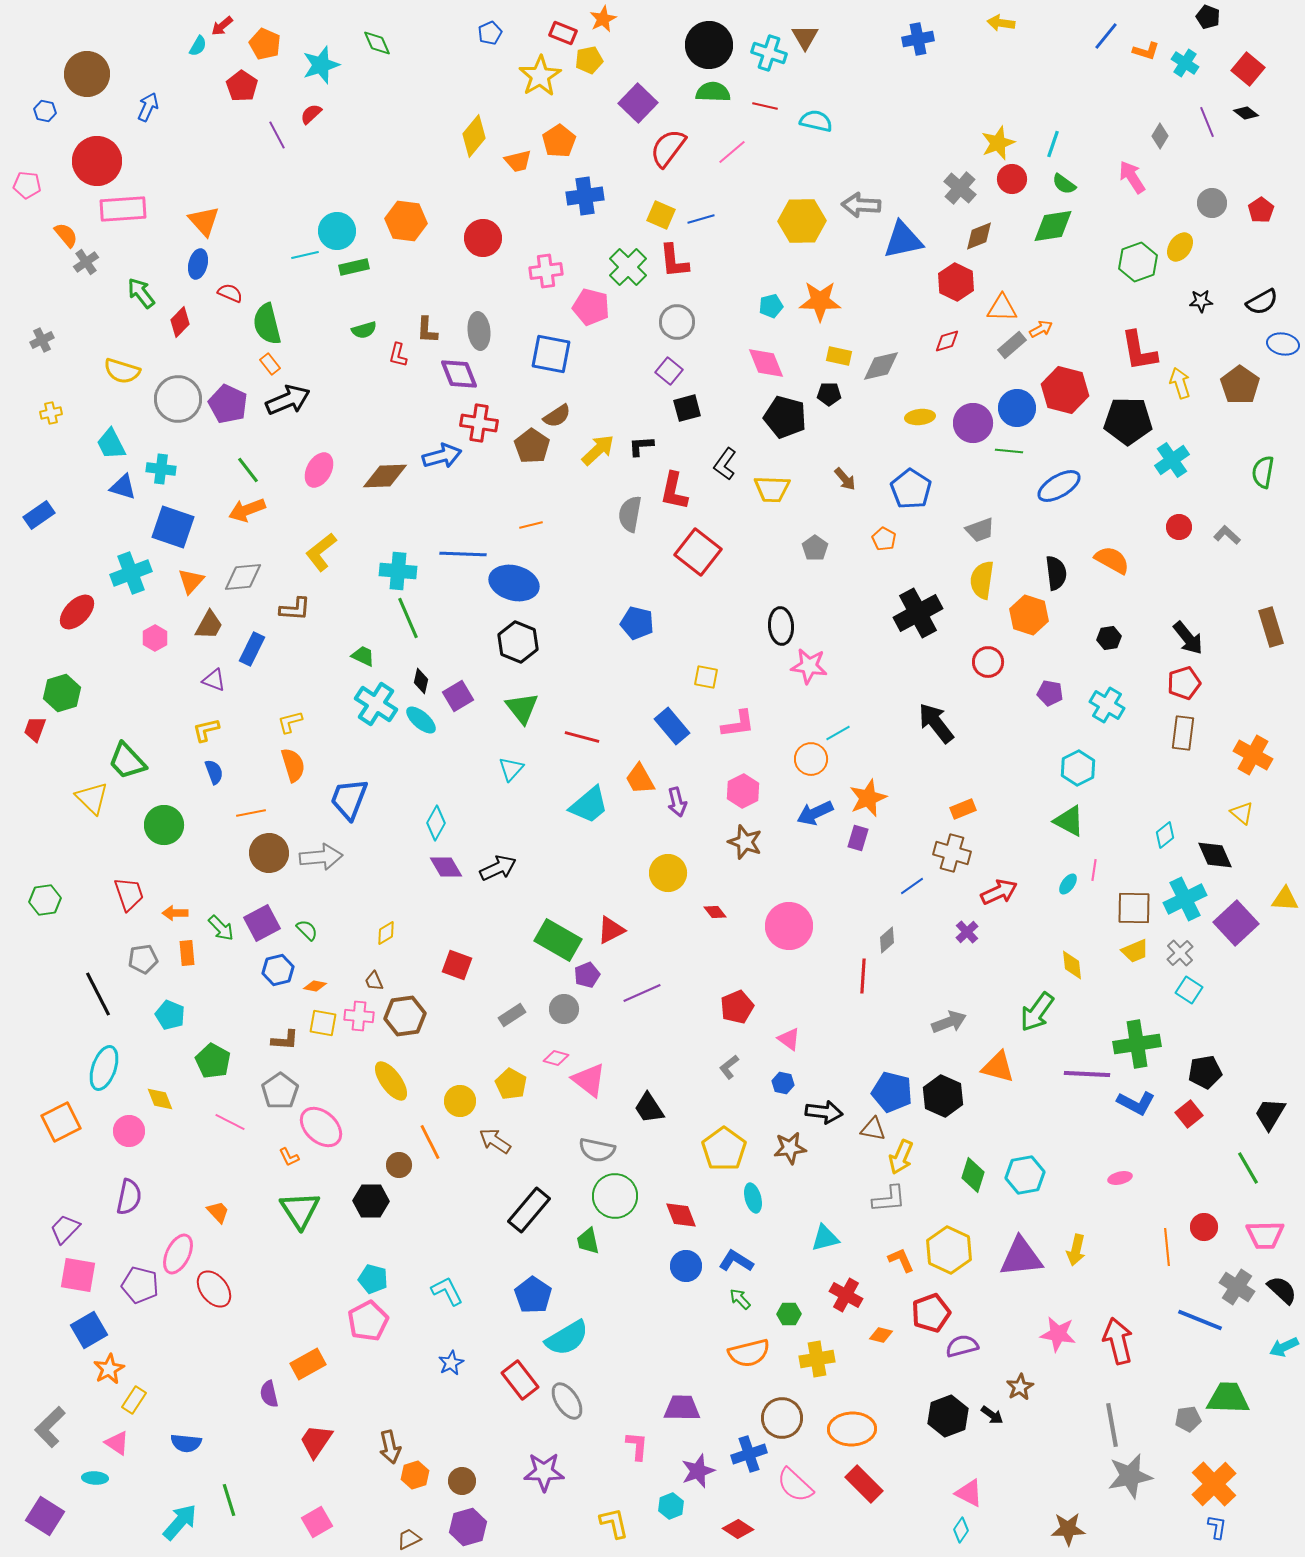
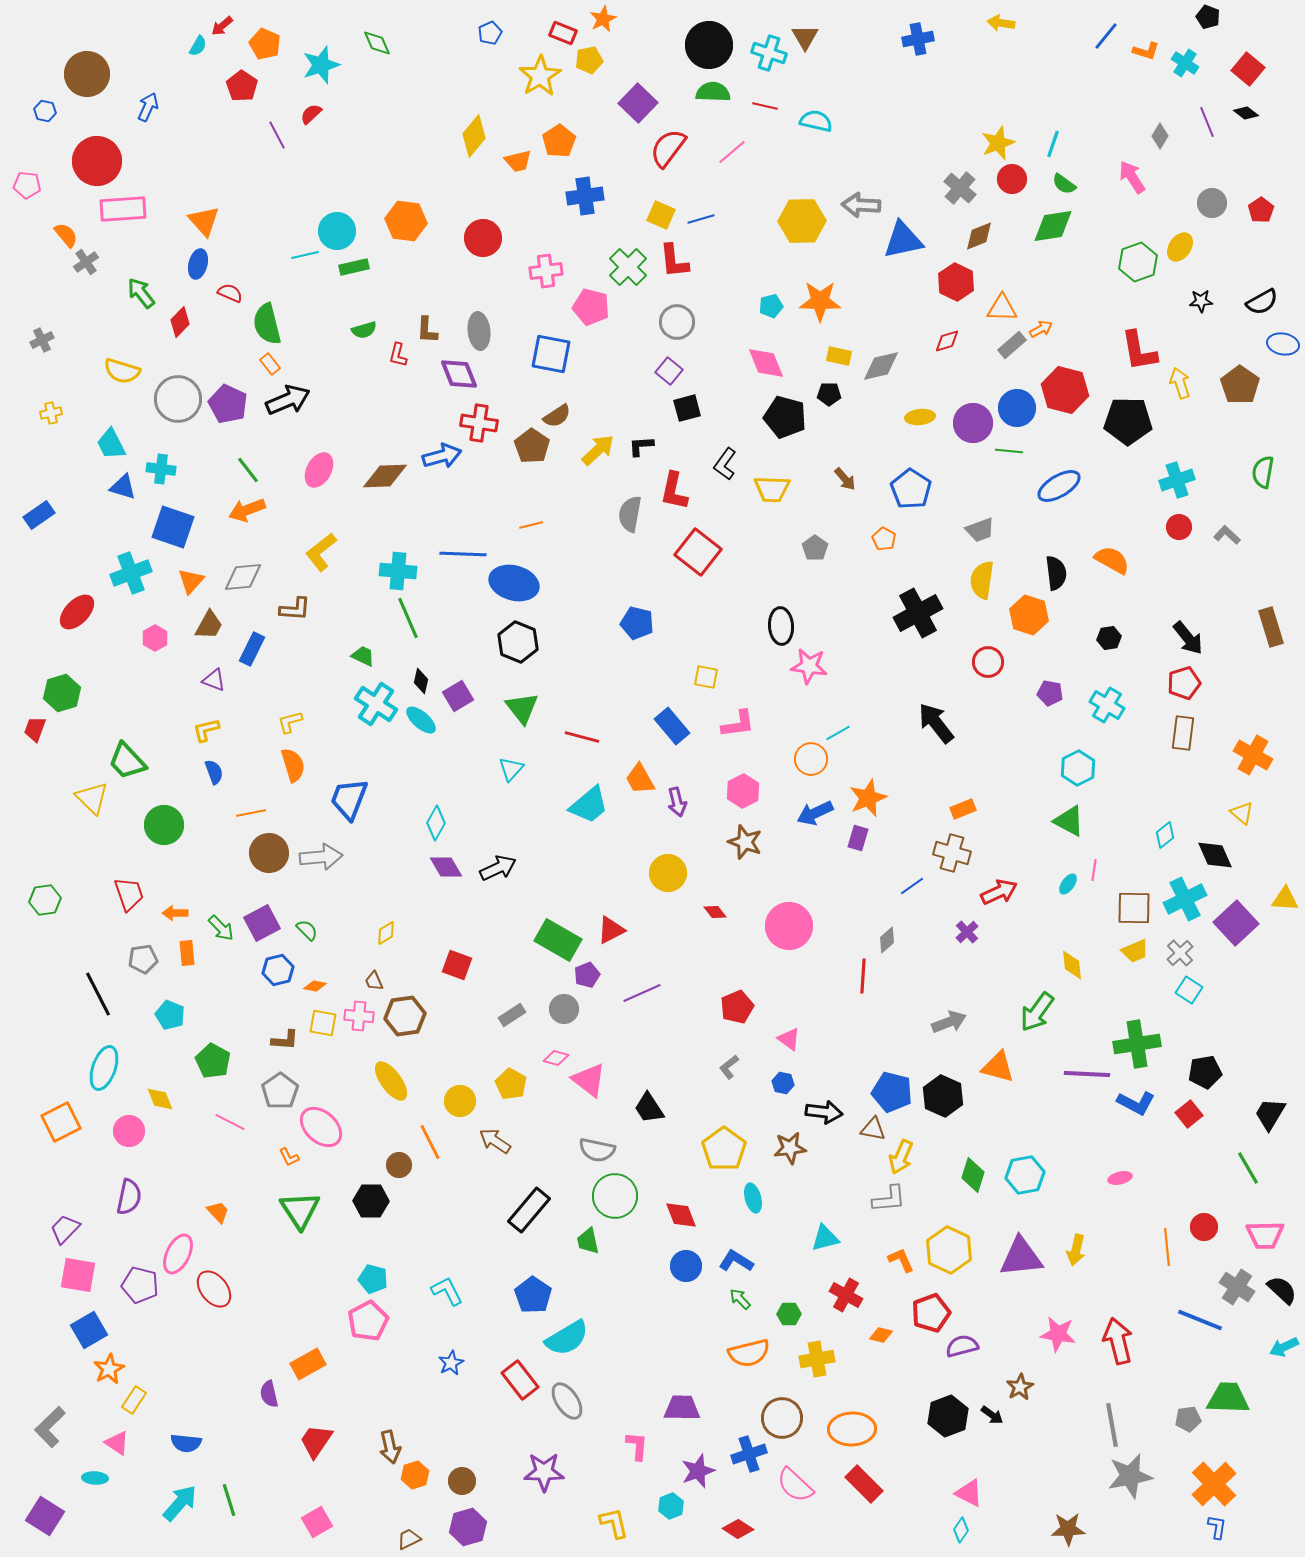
cyan cross at (1172, 460): moved 5 px right, 20 px down; rotated 16 degrees clockwise
cyan arrow at (180, 1522): moved 19 px up
